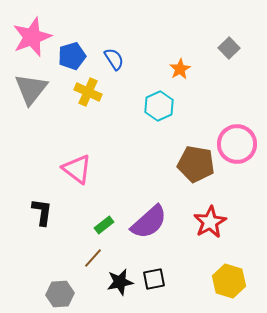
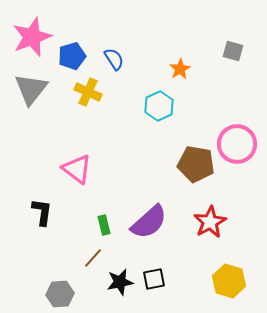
gray square: moved 4 px right, 3 px down; rotated 30 degrees counterclockwise
green rectangle: rotated 66 degrees counterclockwise
